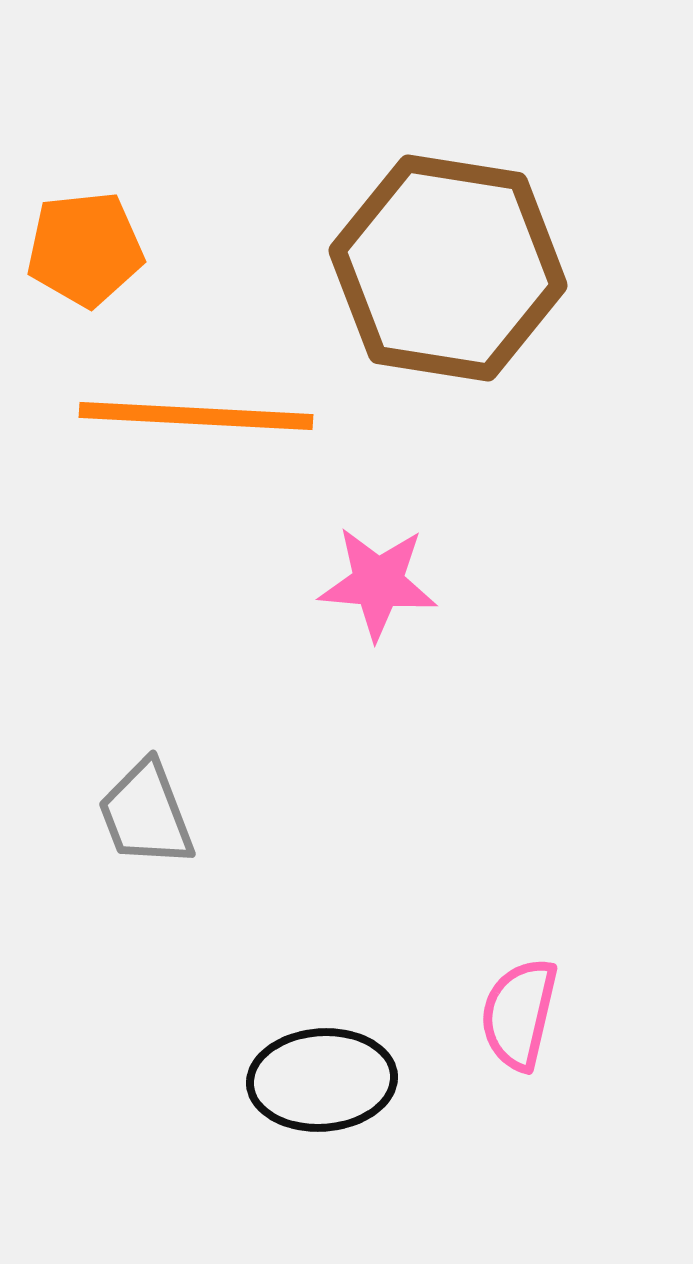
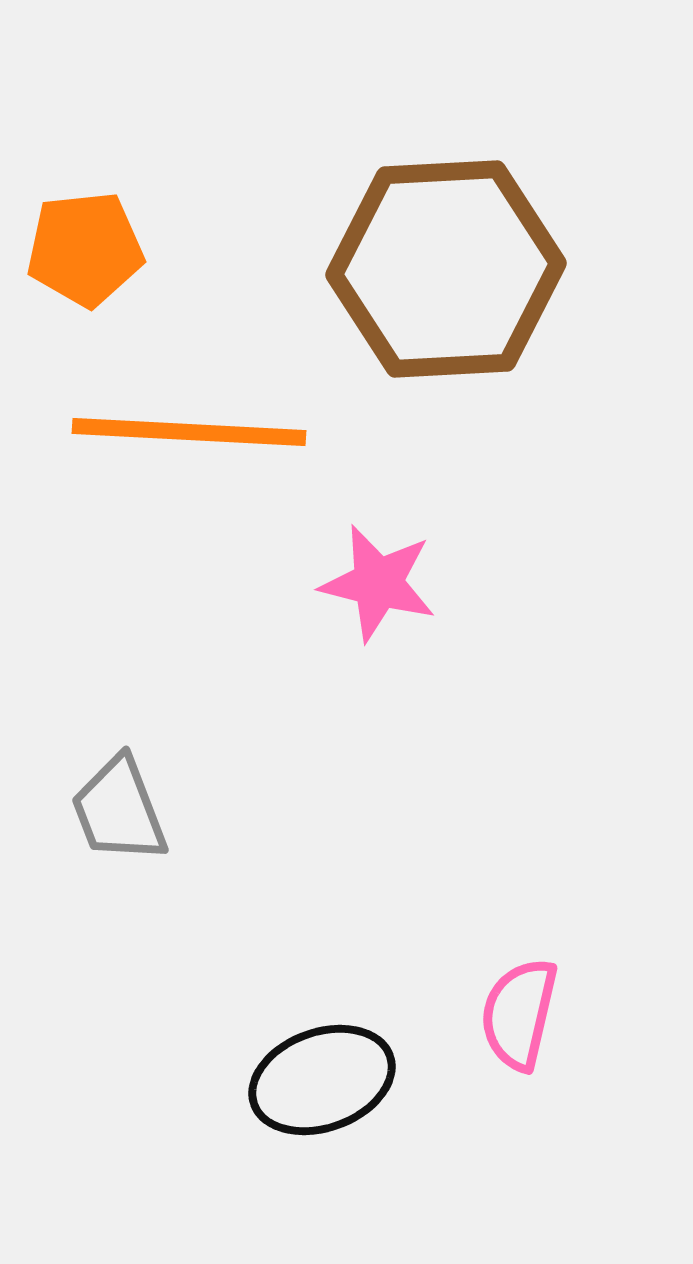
brown hexagon: moved 2 px left, 1 px down; rotated 12 degrees counterclockwise
orange line: moved 7 px left, 16 px down
pink star: rotated 9 degrees clockwise
gray trapezoid: moved 27 px left, 4 px up
black ellipse: rotated 16 degrees counterclockwise
